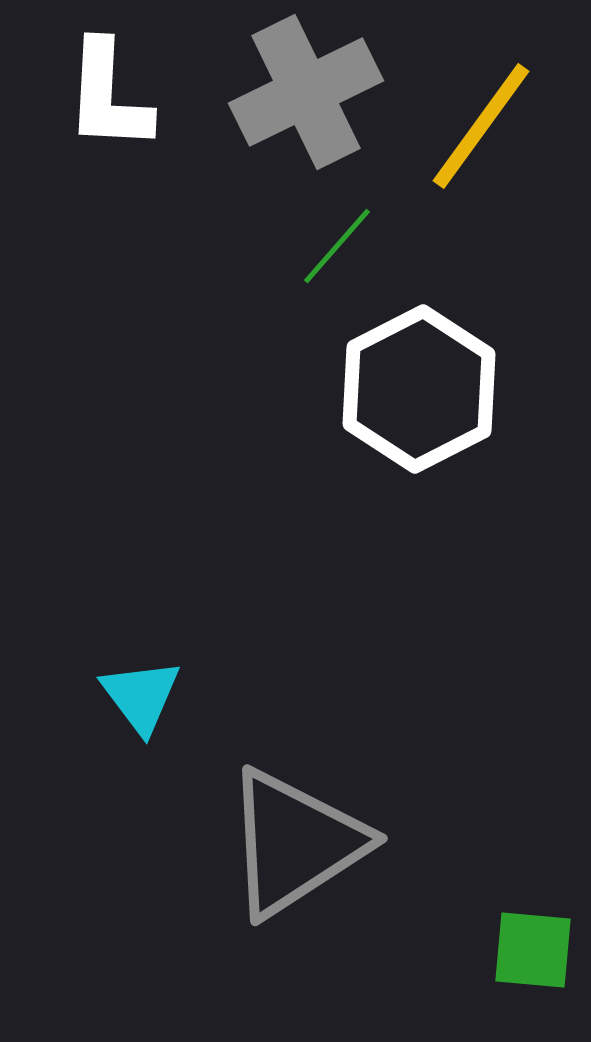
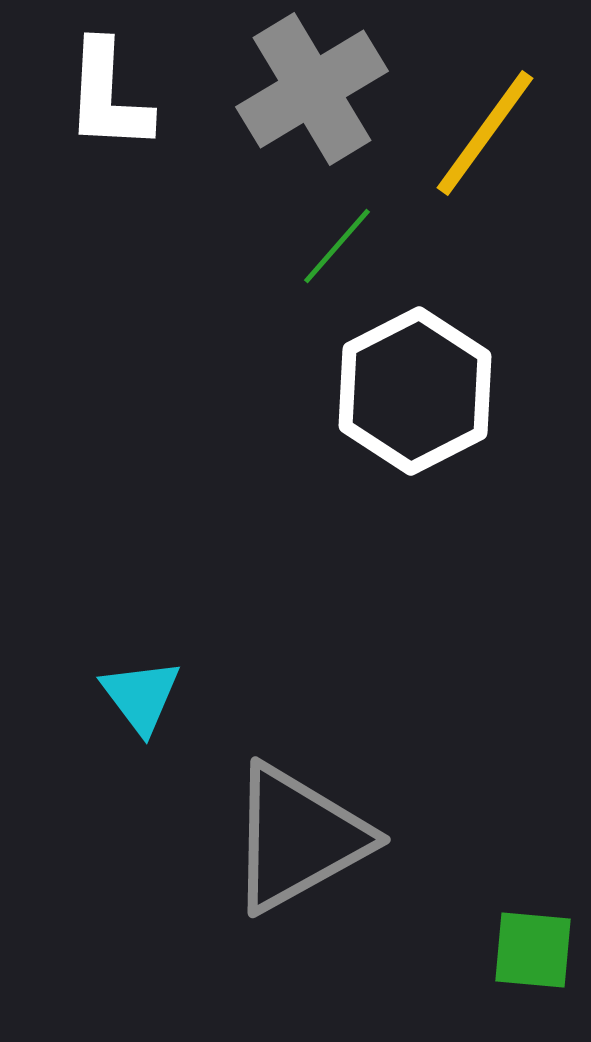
gray cross: moved 6 px right, 3 px up; rotated 5 degrees counterclockwise
yellow line: moved 4 px right, 7 px down
white hexagon: moved 4 px left, 2 px down
gray triangle: moved 3 px right, 5 px up; rotated 4 degrees clockwise
